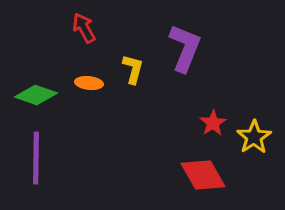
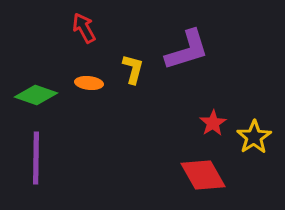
purple L-shape: moved 2 px right, 2 px down; rotated 51 degrees clockwise
